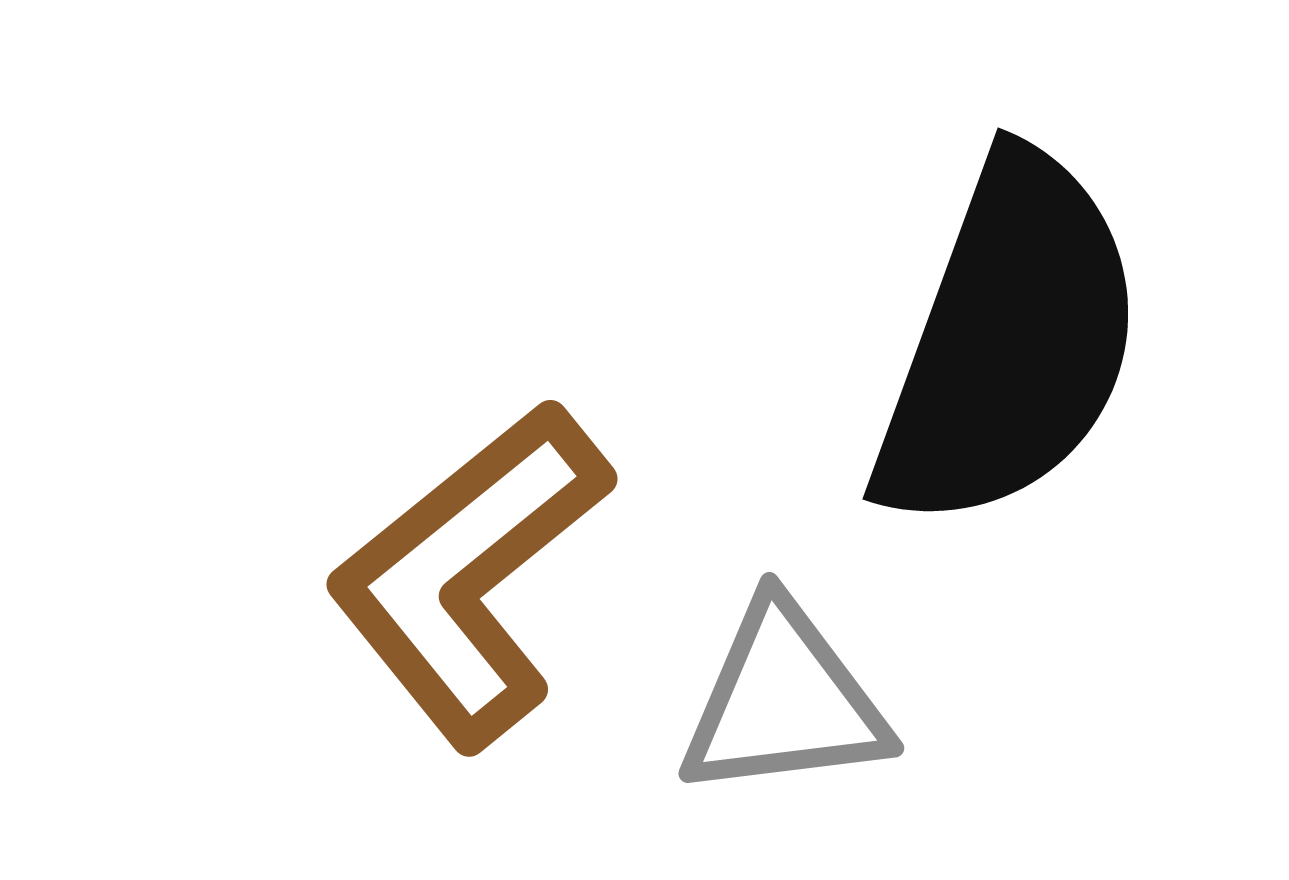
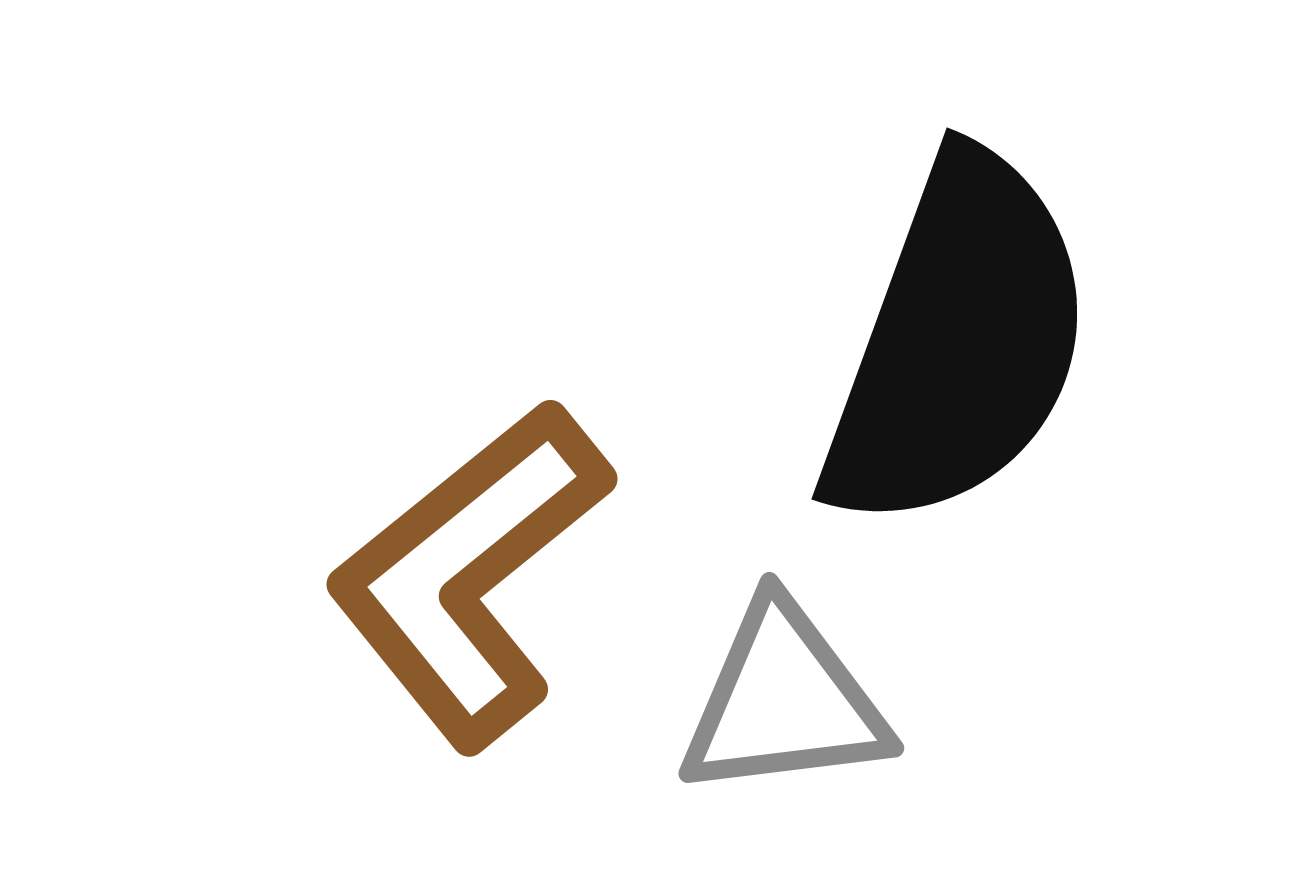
black semicircle: moved 51 px left
